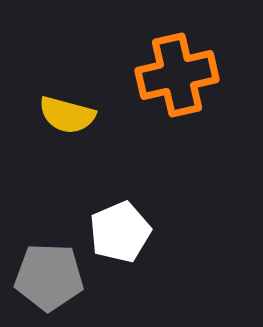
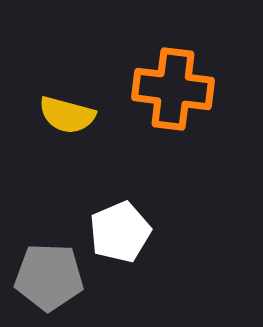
orange cross: moved 4 px left, 14 px down; rotated 20 degrees clockwise
